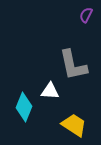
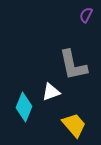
white triangle: moved 1 px right, 1 px down; rotated 24 degrees counterclockwise
yellow trapezoid: rotated 16 degrees clockwise
